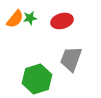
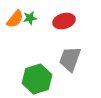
red ellipse: moved 2 px right
gray trapezoid: moved 1 px left
